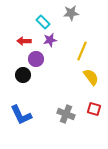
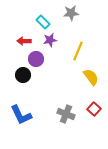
yellow line: moved 4 px left
red square: rotated 24 degrees clockwise
